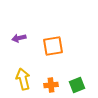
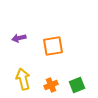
orange cross: rotated 16 degrees counterclockwise
